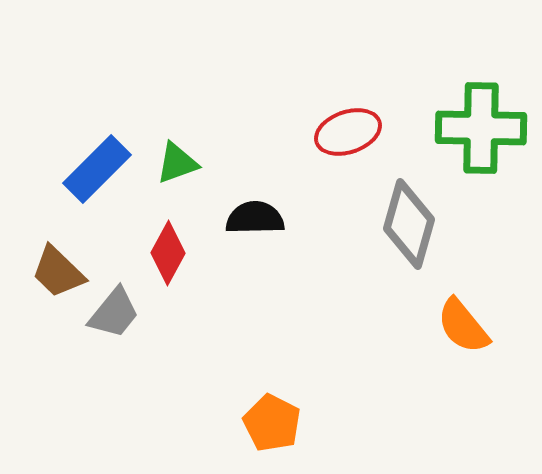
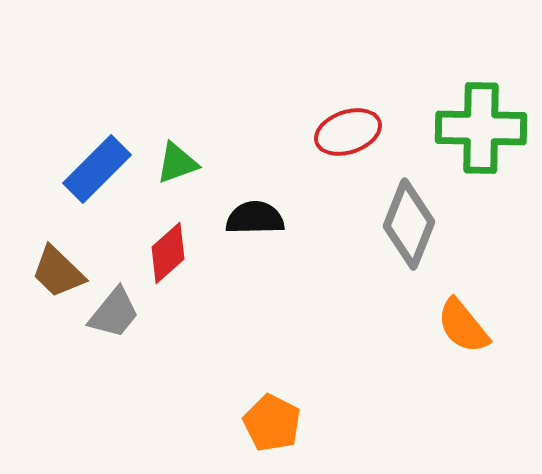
gray diamond: rotated 6 degrees clockwise
red diamond: rotated 20 degrees clockwise
